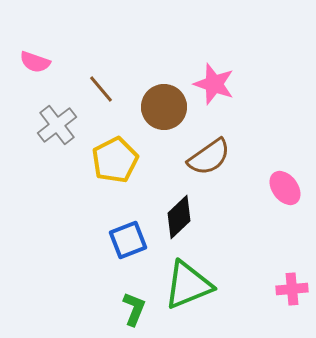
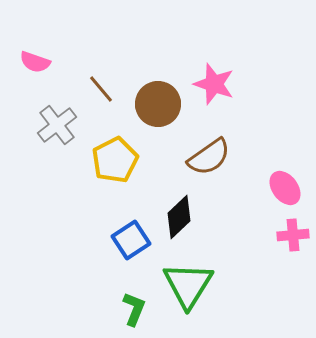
brown circle: moved 6 px left, 3 px up
blue square: moved 3 px right; rotated 12 degrees counterclockwise
green triangle: rotated 36 degrees counterclockwise
pink cross: moved 1 px right, 54 px up
